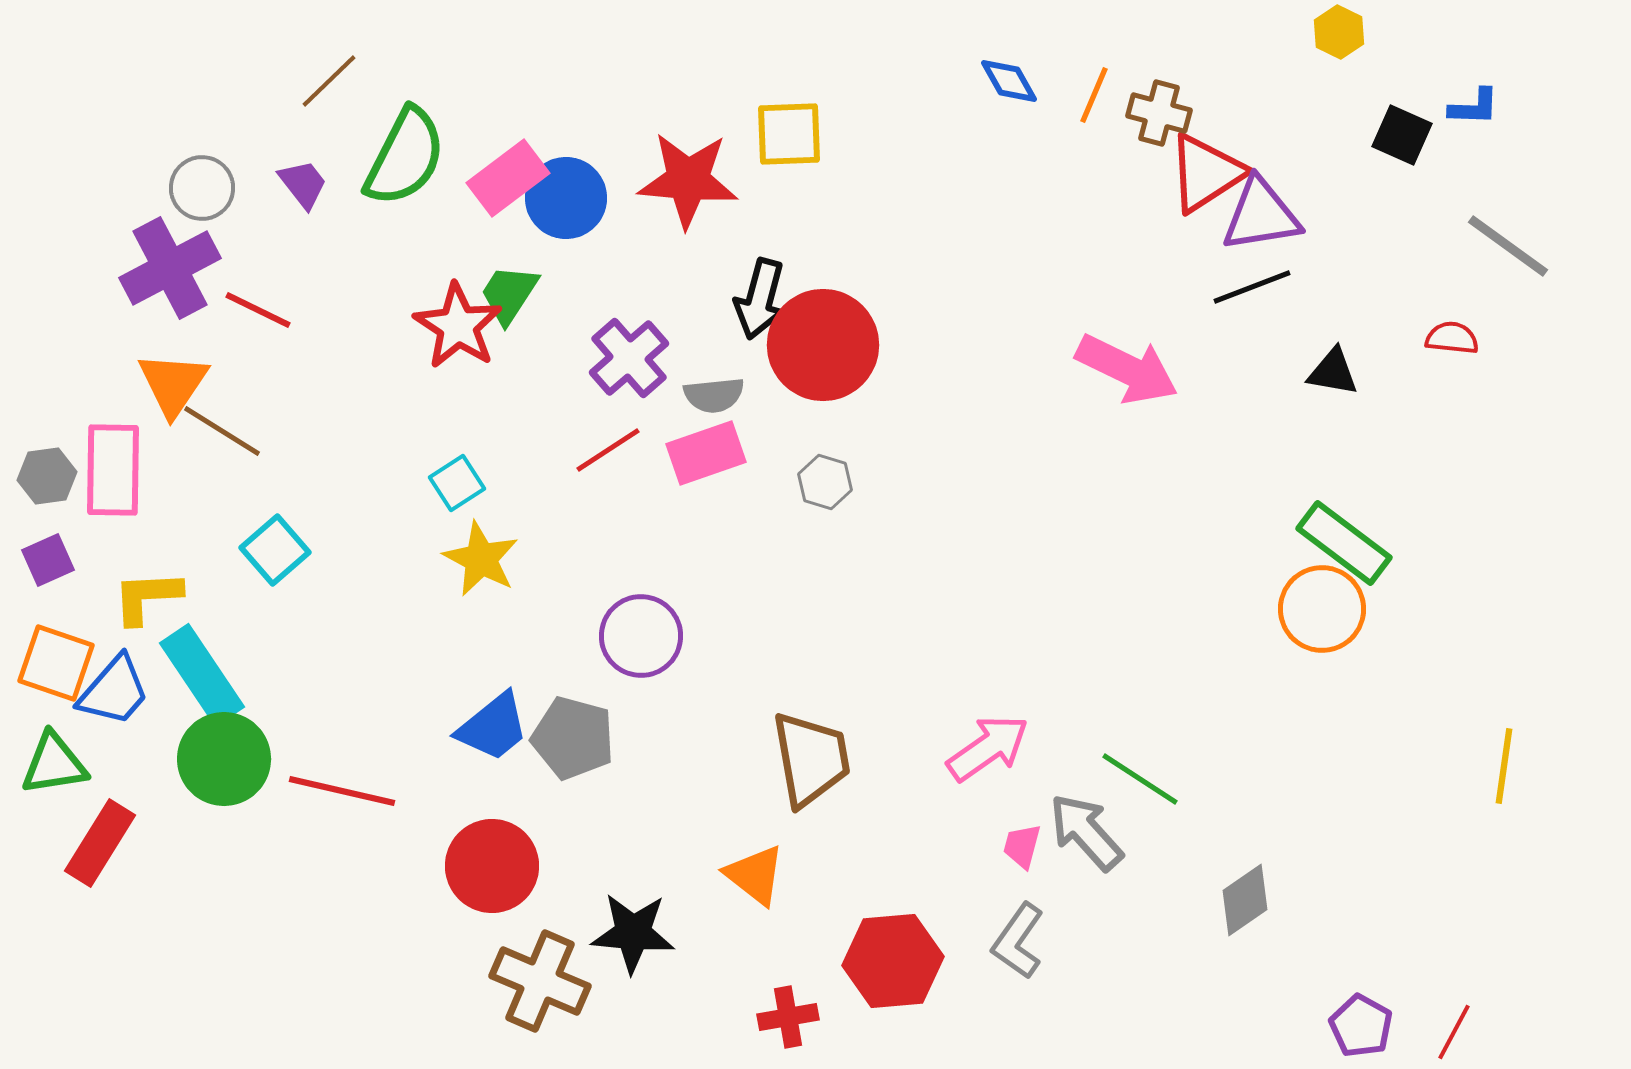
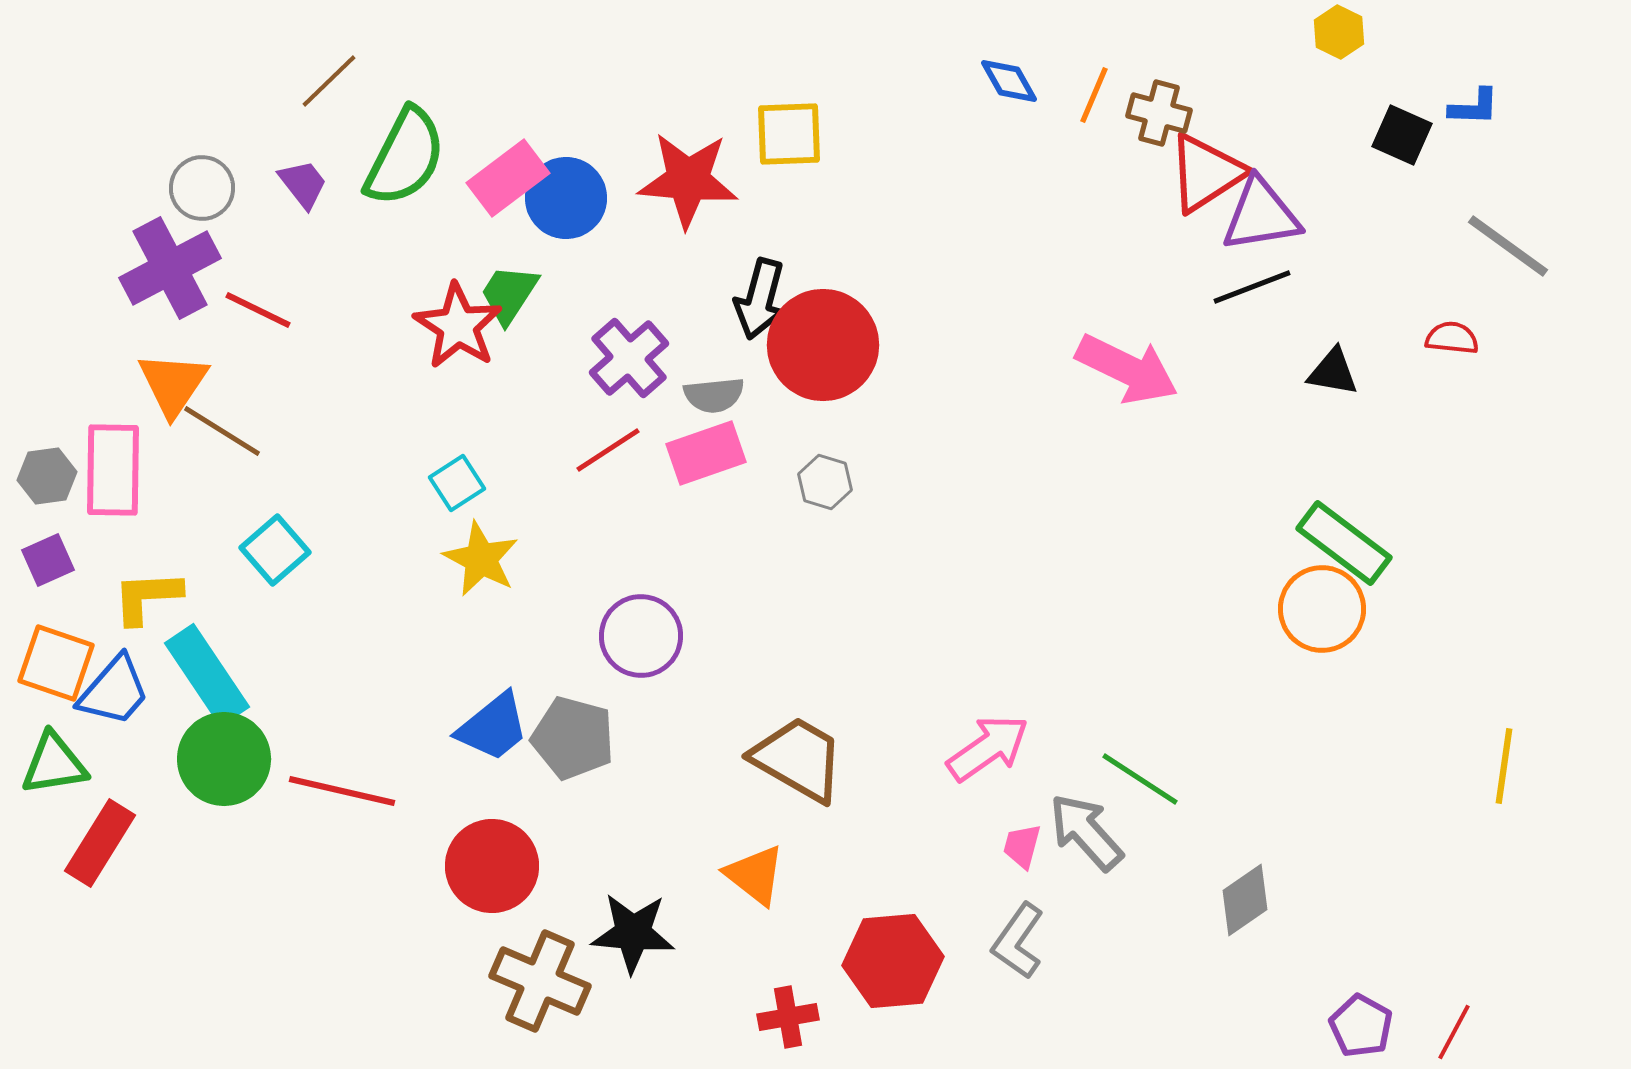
cyan rectangle at (202, 675): moved 5 px right
brown trapezoid at (811, 759): moved 13 px left; rotated 50 degrees counterclockwise
